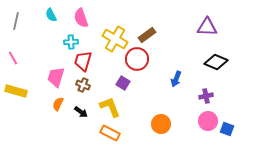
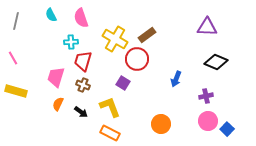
blue square: rotated 24 degrees clockwise
